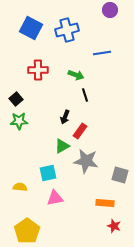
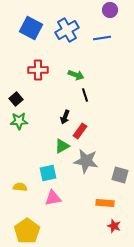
blue cross: rotated 15 degrees counterclockwise
blue line: moved 15 px up
pink triangle: moved 2 px left
